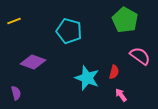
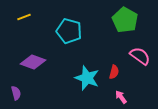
yellow line: moved 10 px right, 4 px up
pink arrow: moved 2 px down
